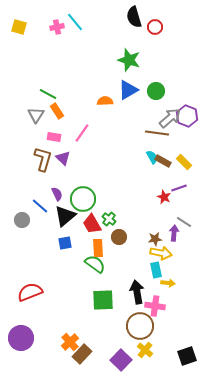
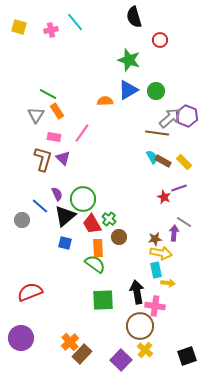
pink cross at (57, 27): moved 6 px left, 3 px down
red circle at (155, 27): moved 5 px right, 13 px down
blue square at (65, 243): rotated 24 degrees clockwise
